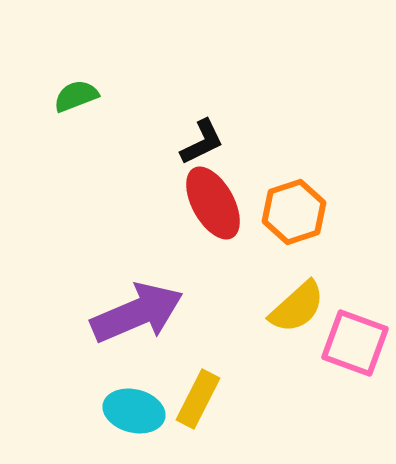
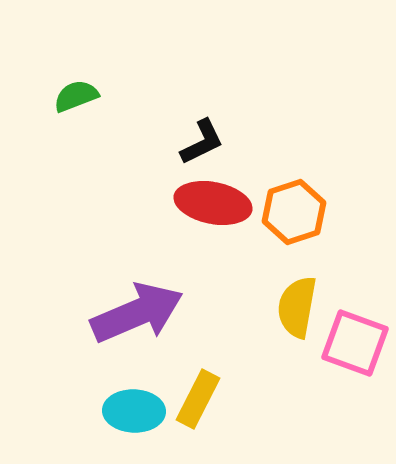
red ellipse: rotated 50 degrees counterclockwise
yellow semicircle: rotated 142 degrees clockwise
cyan ellipse: rotated 12 degrees counterclockwise
